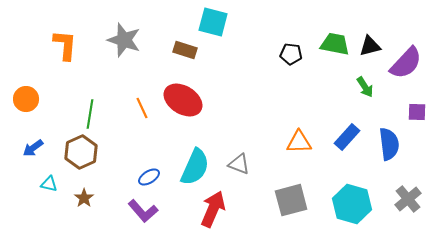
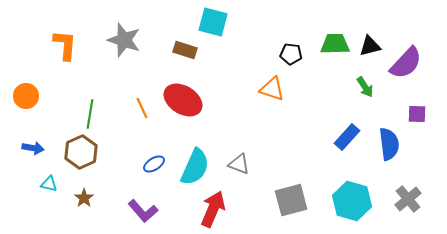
green trapezoid: rotated 12 degrees counterclockwise
orange circle: moved 3 px up
purple square: moved 2 px down
orange triangle: moved 27 px left, 53 px up; rotated 20 degrees clockwise
blue arrow: rotated 135 degrees counterclockwise
blue ellipse: moved 5 px right, 13 px up
cyan hexagon: moved 3 px up
